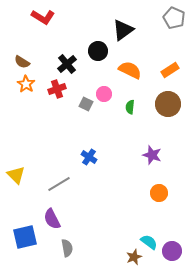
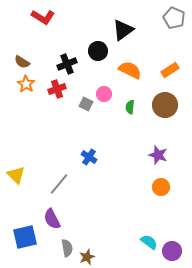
black cross: rotated 18 degrees clockwise
brown circle: moved 3 px left, 1 px down
purple star: moved 6 px right
gray line: rotated 20 degrees counterclockwise
orange circle: moved 2 px right, 6 px up
brown star: moved 47 px left
